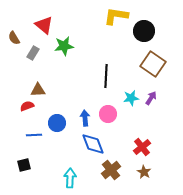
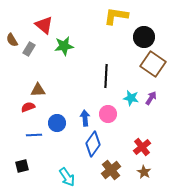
black circle: moved 6 px down
brown semicircle: moved 2 px left, 2 px down
gray rectangle: moved 4 px left, 4 px up
cyan star: rotated 21 degrees clockwise
red semicircle: moved 1 px right, 1 px down
blue diamond: rotated 55 degrees clockwise
black square: moved 2 px left, 1 px down
cyan arrow: moved 3 px left, 1 px up; rotated 144 degrees clockwise
